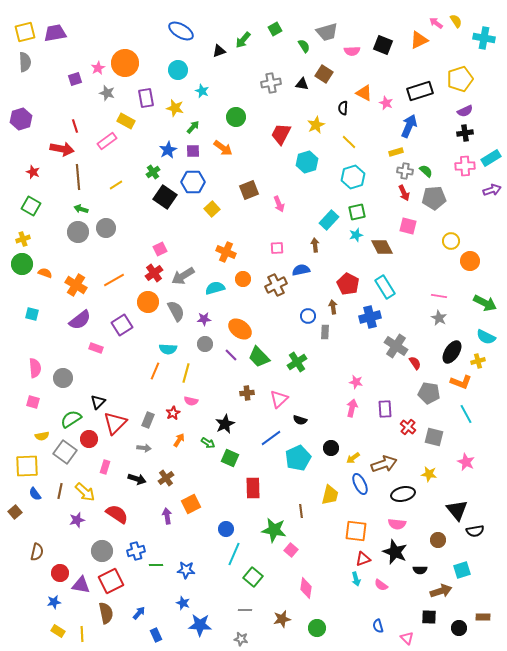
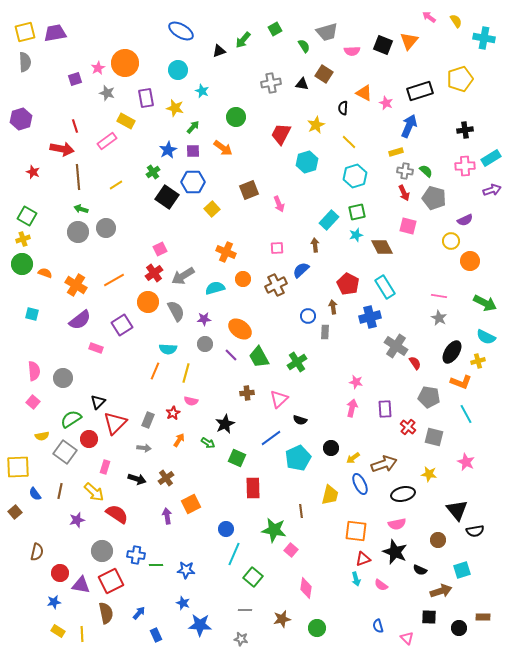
pink arrow at (436, 23): moved 7 px left, 6 px up
orange triangle at (419, 40): moved 10 px left, 1 px down; rotated 24 degrees counterclockwise
purple semicircle at (465, 111): moved 109 px down
black cross at (465, 133): moved 3 px up
cyan hexagon at (353, 177): moved 2 px right, 1 px up
black square at (165, 197): moved 2 px right
gray pentagon at (434, 198): rotated 20 degrees clockwise
green square at (31, 206): moved 4 px left, 10 px down
blue semicircle at (301, 270): rotated 30 degrees counterclockwise
green trapezoid at (259, 357): rotated 15 degrees clockwise
pink semicircle at (35, 368): moved 1 px left, 3 px down
gray pentagon at (429, 393): moved 4 px down
pink square at (33, 402): rotated 24 degrees clockwise
green square at (230, 458): moved 7 px right
yellow square at (27, 466): moved 9 px left, 1 px down
yellow arrow at (85, 492): moved 9 px right
pink semicircle at (397, 524): rotated 18 degrees counterclockwise
blue cross at (136, 551): moved 4 px down; rotated 24 degrees clockwise
black semicircle at (420, 570): rotated 24 degrees clockwise
